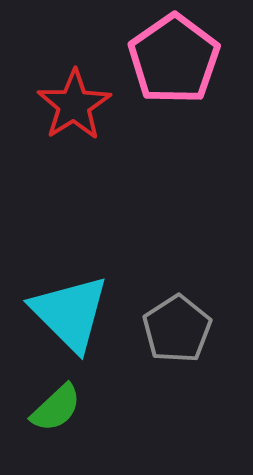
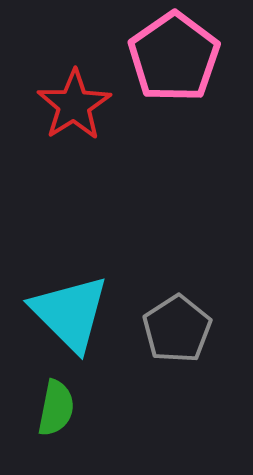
pink pentagon: moved 2 px up
green semicircle: rotated 36 degrees counterclockwise
